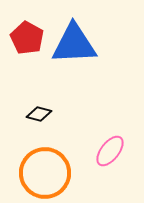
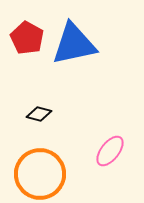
blue triangle: rotated 9 degrees counterclockwise
orange circle: moved 5 px left, 1 px down
